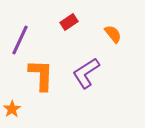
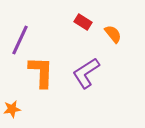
red rectangle: moved 14 px right; rotated 66 degrees clockwise
orange L-shape: moved 3 px up
orange star: rotated 24 degrees clockwise
